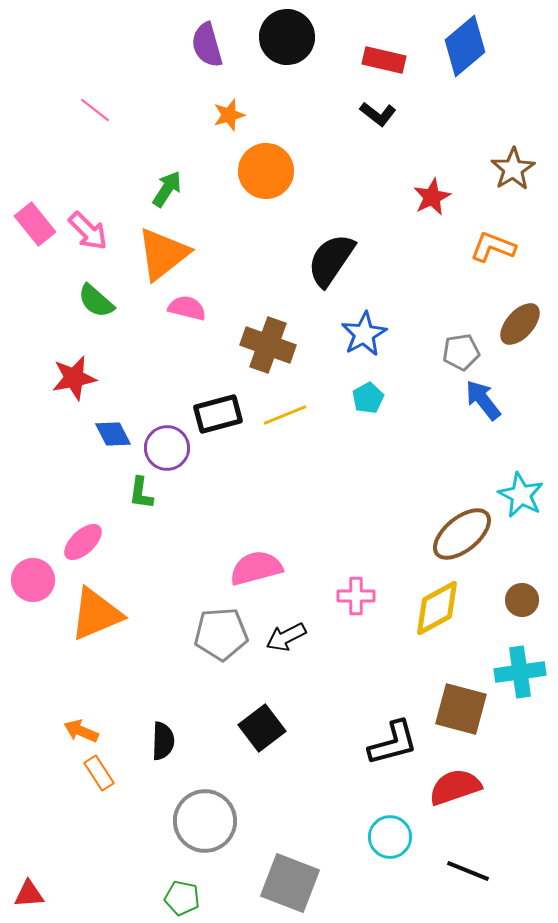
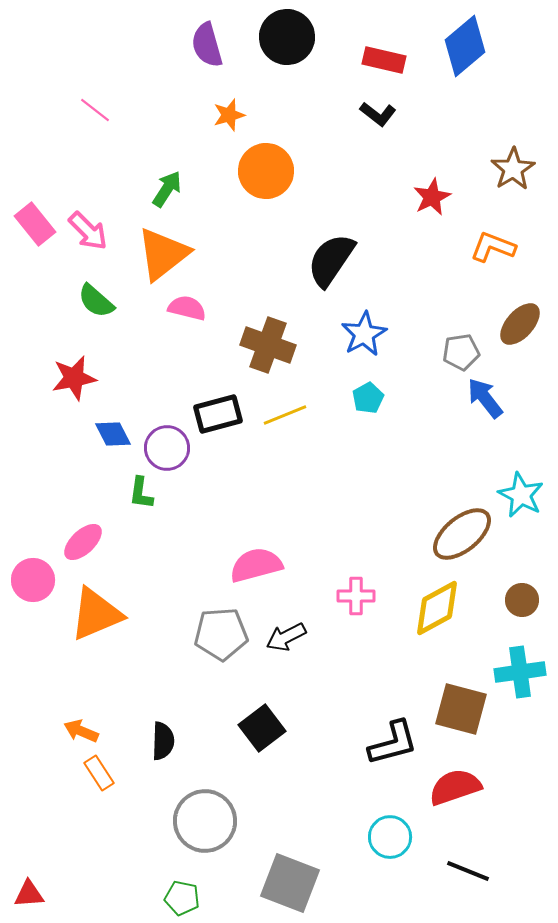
blue arrow at (483, 400): moved 2 px right, 2 px up
pink semicircle at (256, 568): moved 3 px up
